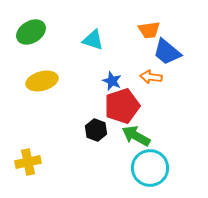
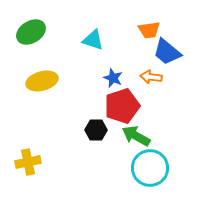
blue star: moved 1 px right, 3 px up
black hexagon: rotated 20 degrees counterclockwise
